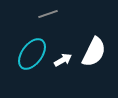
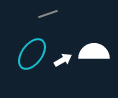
white semicircle: rotated 116 degrees counterclockwise
